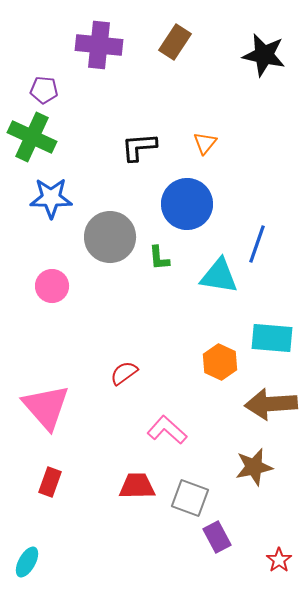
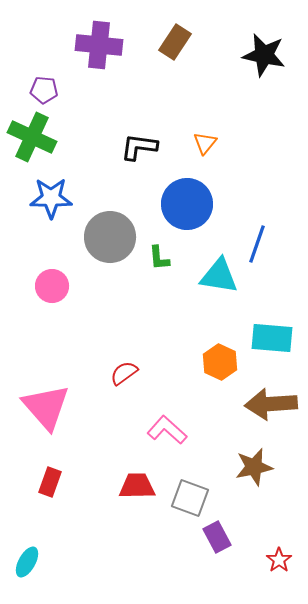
black L-shape: rotated 12 degrees clockwise
